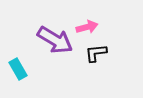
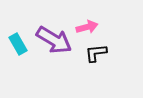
purple arrow: moved 1 px left
cyan rectangle: moved 25 px up
